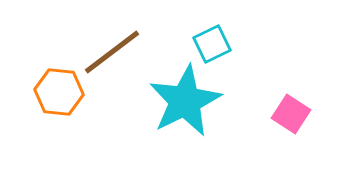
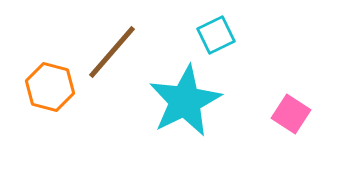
cyan square: moved 4 px right, 9 px up
brown line: rotated 12 degrees counterclockwise
orange hexagon: moved 9 px left, 5 px up; rotated 9 degrees clockwise
